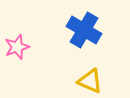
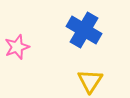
yellow triangle: rotated 40 degrees clockwise
